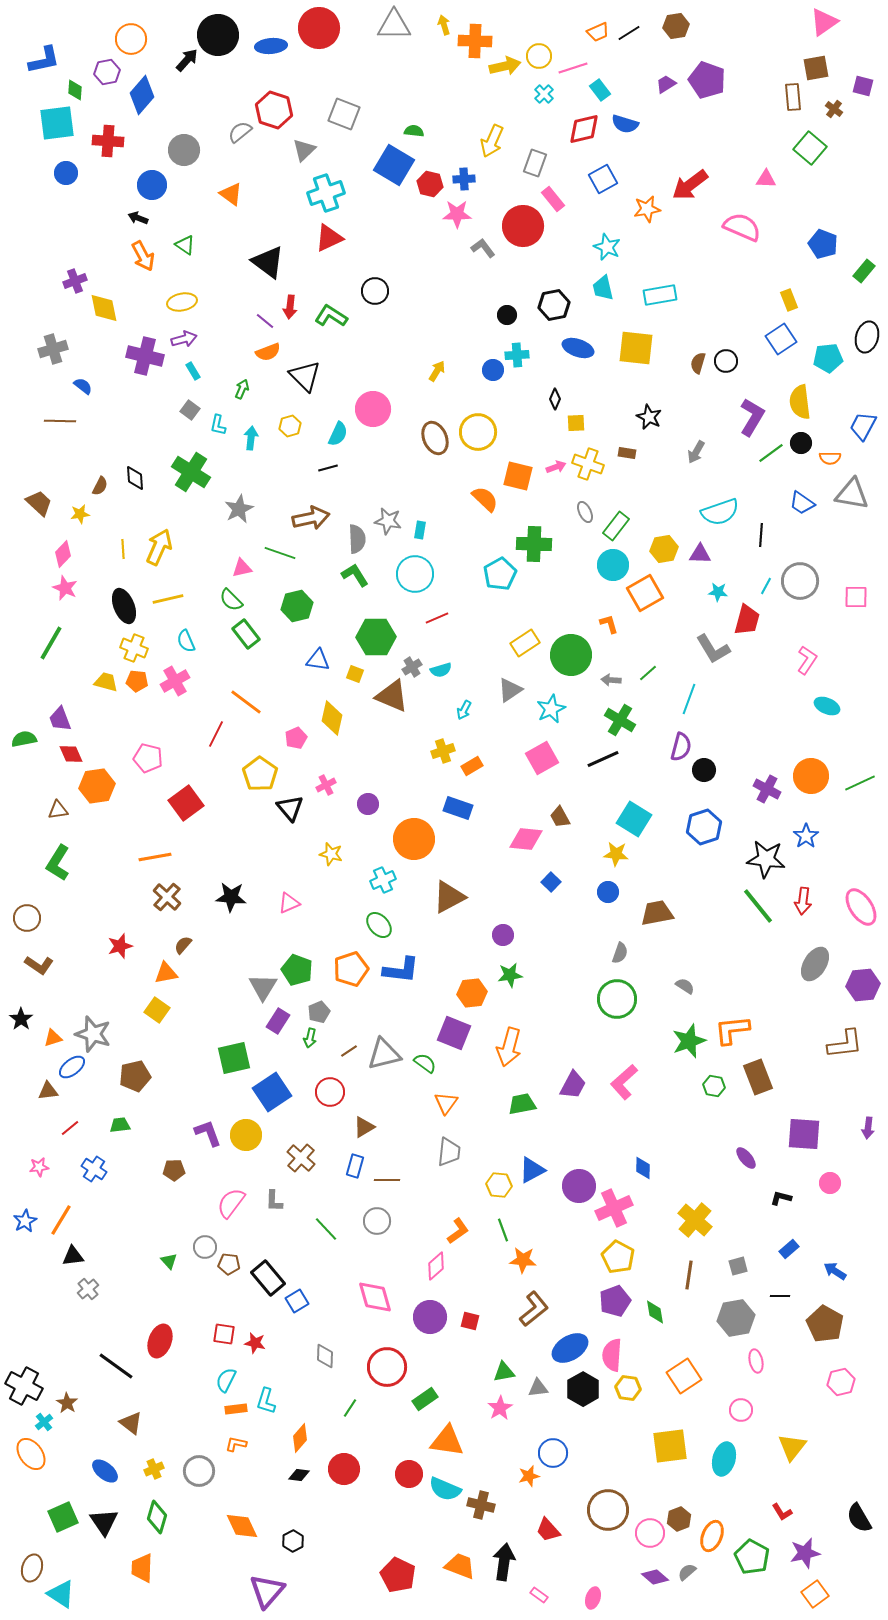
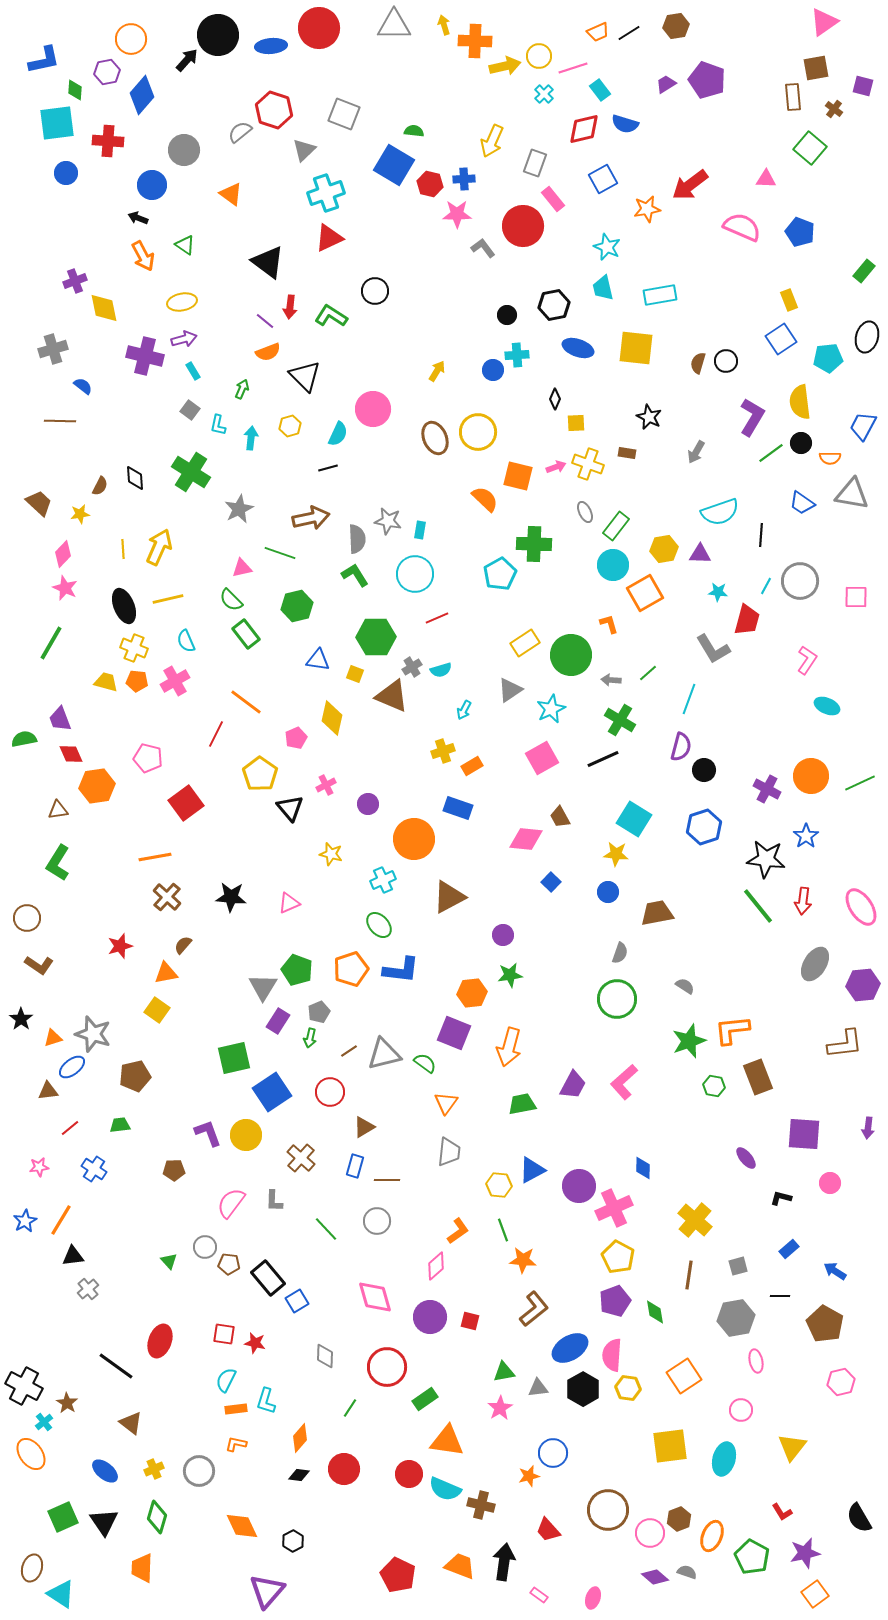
blue pentagon at (823, 244): moved 23 px left, 12 px up
gray semicircle at (687, 1572): rotated 60 degrees clockwise
